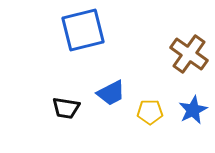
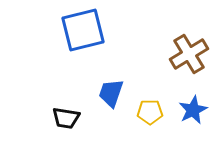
brown cross: rotated 24 degrees clockwise
blue trapezoid: rotated 136 degrees clockwise
black trapezoid: moved 10 px down
